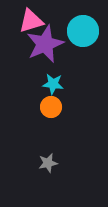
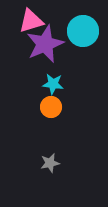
gray star: moved 2 px right
